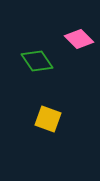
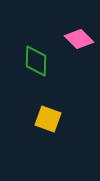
green diamond: moved 1 px left; rotated 36 degrees clockwise
